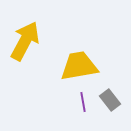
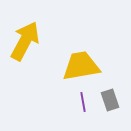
yellow trapezoid: moved 2 px right
gray rectangle: rotated 20 degrees clockwise
